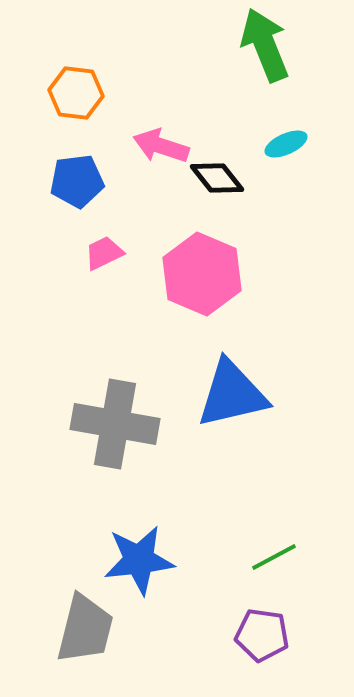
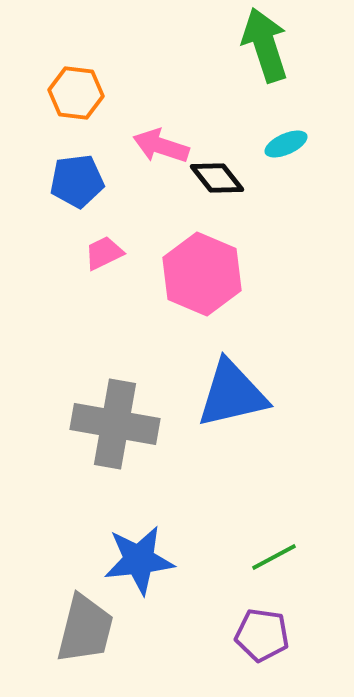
green arrow: rotated 4 degrees clockwise
